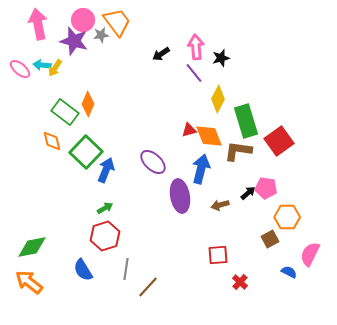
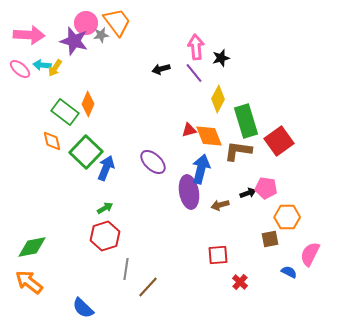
pink circle at (83, 20): moved 3 px right, 3 px down
pink arrow at (38, 24): moved 9 px left, 11 px down; rotated 104 degrees clockwise
black arrow at (161, 54): moved 15 px down; rotated 18 degrees clockwise
blue arrow at (106, 170): moved 2 px up
black arrow at (248, 193): rotated 21 degrees clockwise
purple ellipse at (180, 196): moved 9 px right, 4 px up
brown square at (270, 239): rotated 18 degrees clockwise
blue semicircle at (83, 270): moved 38 px down; rotated 15 degrees counterclockwise
